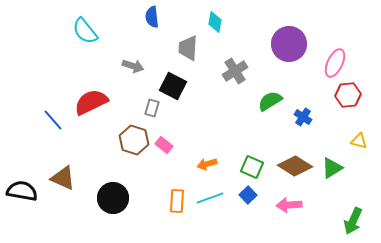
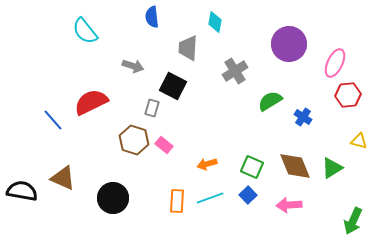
brown diamond: rotated 36 degrees clockwise
